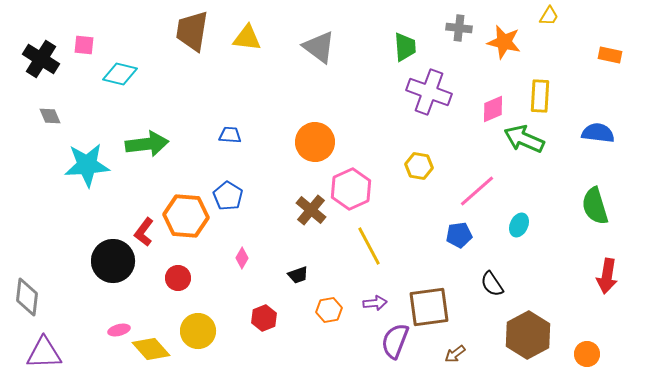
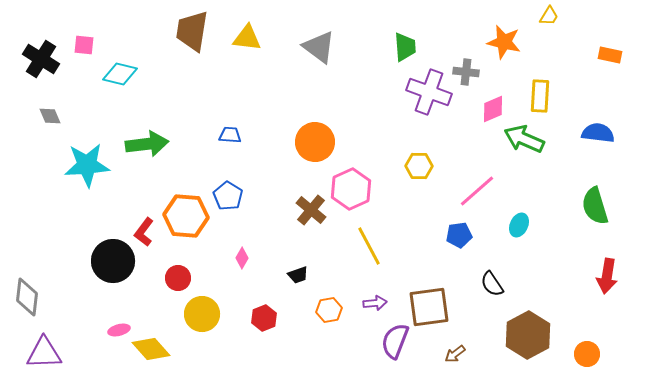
gray cross at (459, 28): moved 7 px right, 44 px down
yellow hexagon at (419, 166): rotated 8 degrees counterclockwise
yellow circle at (198, 331): moved 4 px right, 17 px up
